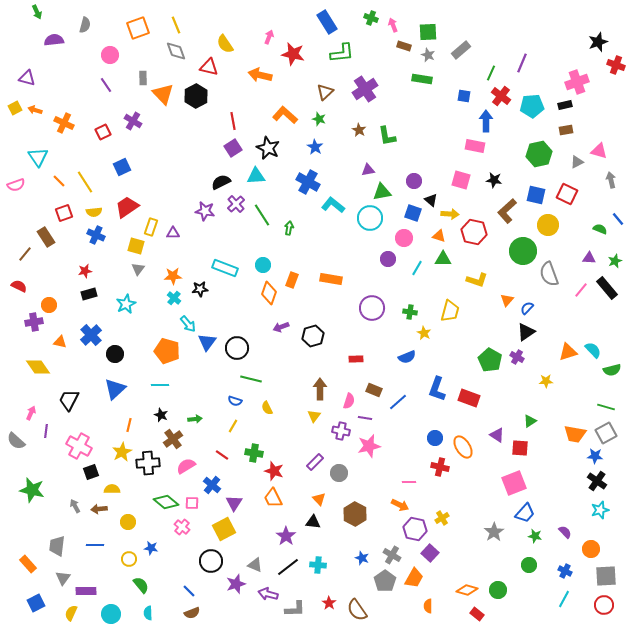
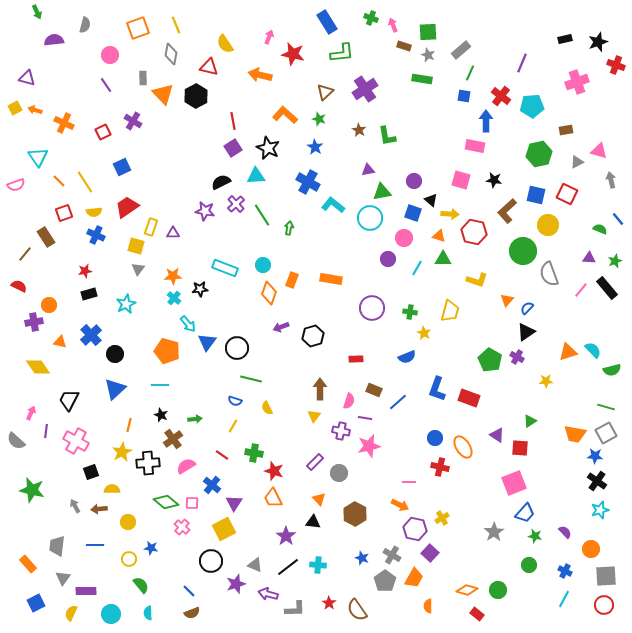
gray diamond at (176, 51): moved 5 px left, 3 px down; rotated 30 degrees clockwise
green line at (491, 73): moved 21 px left
black rectangle at (565, 105): moved 66 px up
pink cross at (79, 446): moved 3 px left, 5 px up
